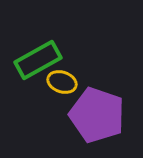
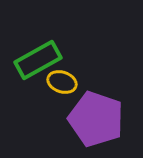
purple pentagon: moved 1 px left, 4 px down
